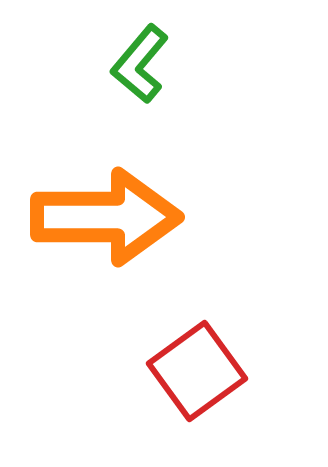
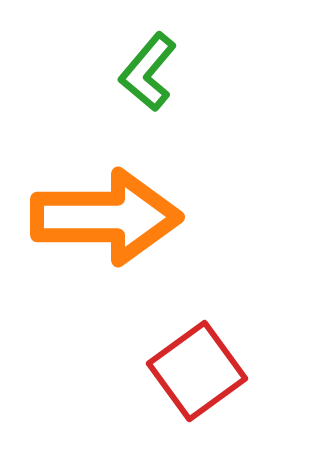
green L-shape: moved 8 px right, 8 px down
